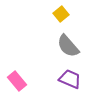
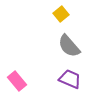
gray semicircle: moved 1 px right
